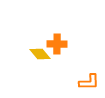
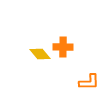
orange cross: moved 6 px right, 3 px down
